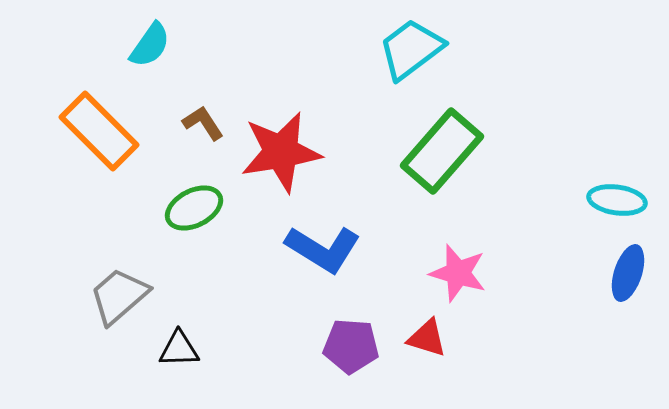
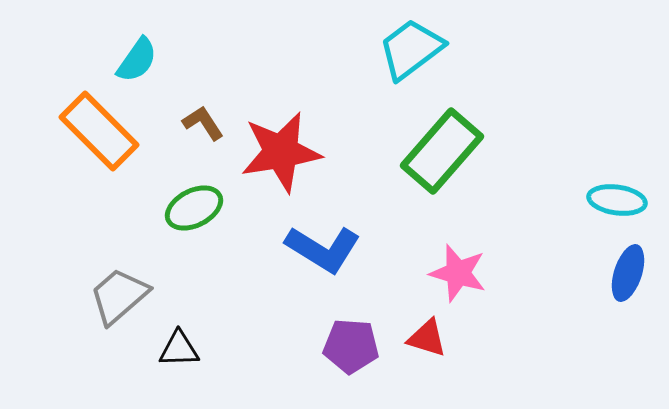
cyan semicircle: moved 13 px left, 15 px down
